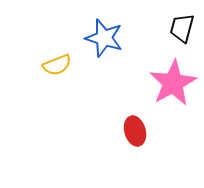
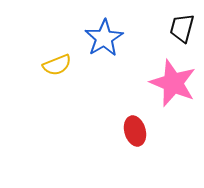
blue star: rotated 24 degrees clockwise
pink star: rotated 21 degrees counterclockwise
